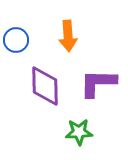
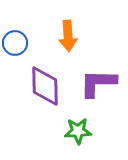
blue circle: moved 1 px left, 3 px down
green star: moved 1 px left, 1 px up
